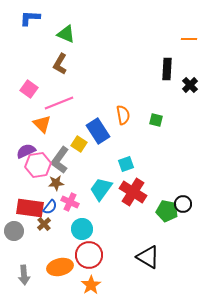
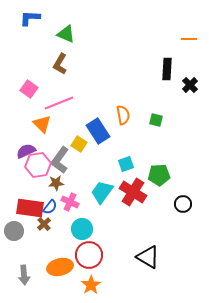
cyan trapezoid: moved 1 px right, 3 px down
green pentagon: moved 8 px left, 36 px up; rotated 15 degrees counterclockwise
